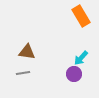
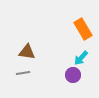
orange rectangle: moved 2 px right, 13 px down
purple circle: moved 1 px left, 1 px down
